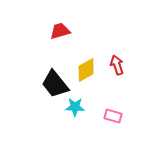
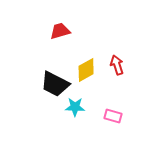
black trapezoid: rotated 24 degrees counterclockwise
